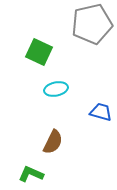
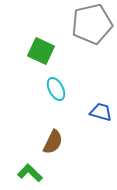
green square: moved 2 px right, 1 px up
cyan ellipse: rotated 75 degrees clockwise
green L-shape: moved 1 px left, 1 px up; rotated 20 degrees clockwise
